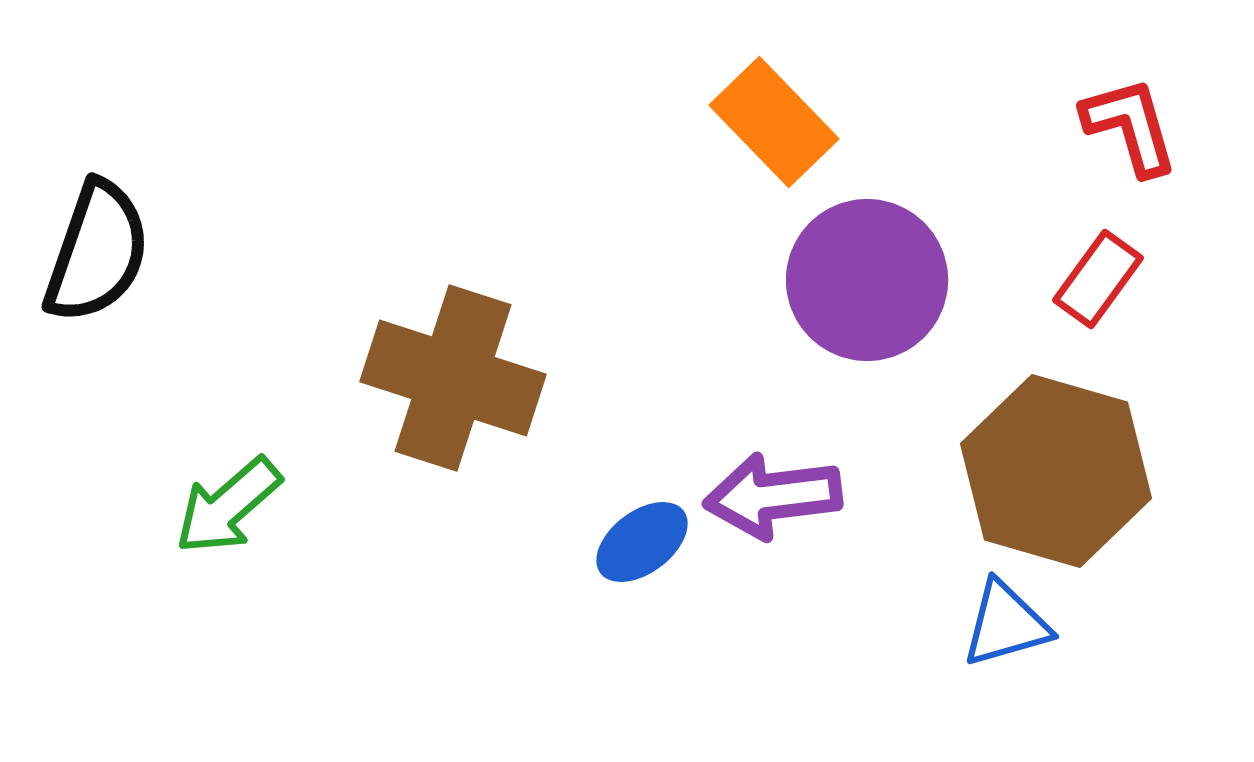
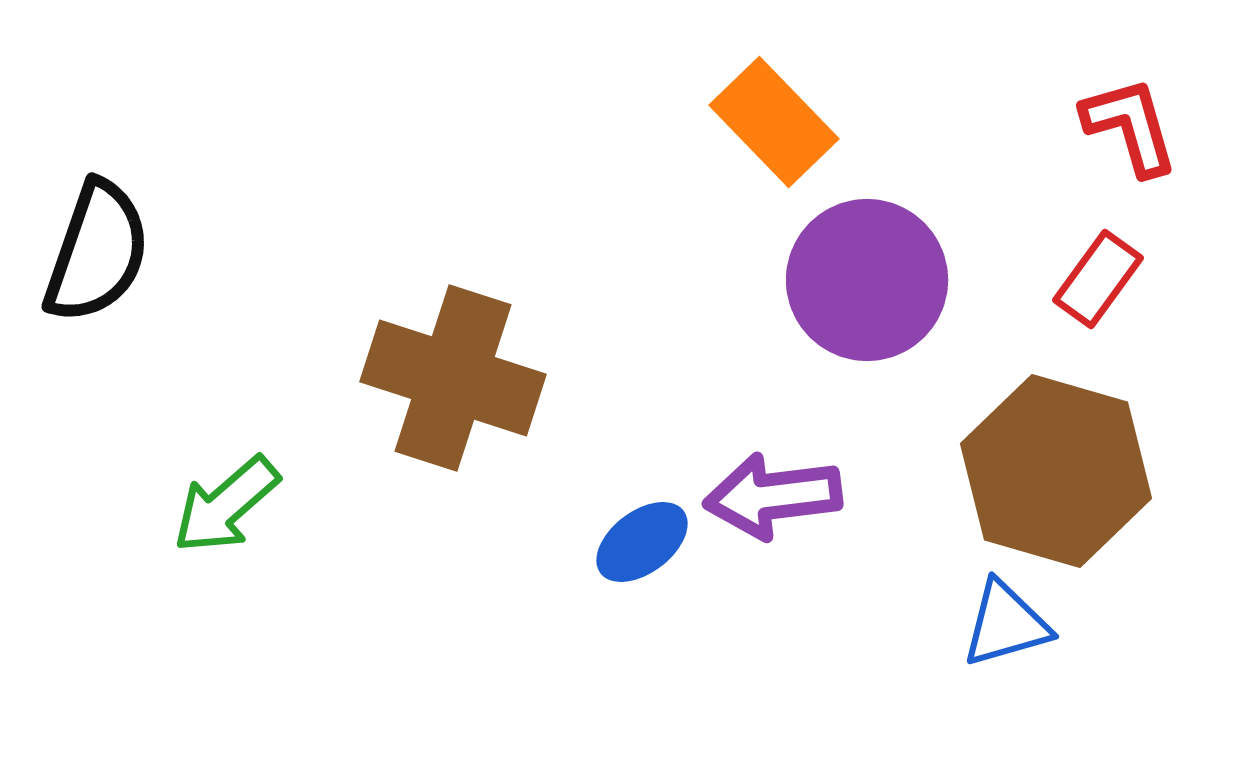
green arrow: moved 2 px left, 1 px up
